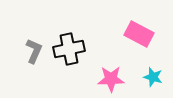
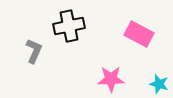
black cross: moved 23 px up
cyan star: moved 6 px right, 7 px down
